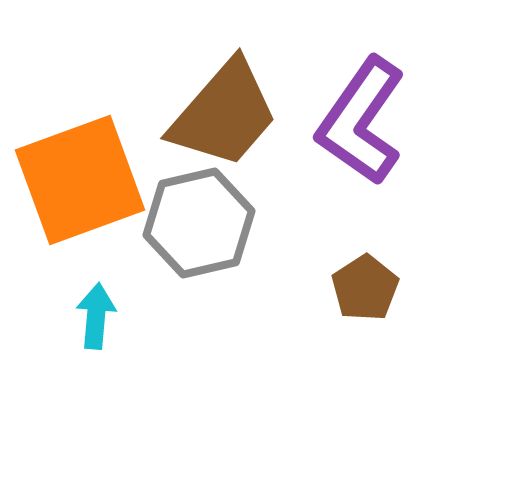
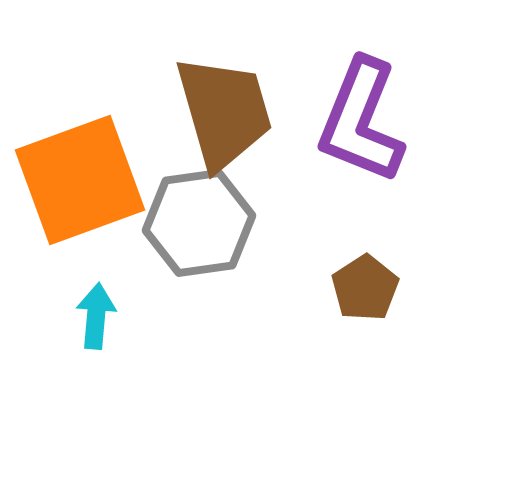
brown trapezoid: moved 2 px up; rotated 57 degrees counterclockwise
purple L-shape: rotated 13 degrees counterclockwise
gray hexagon: rotated 5 degrees clockwise
